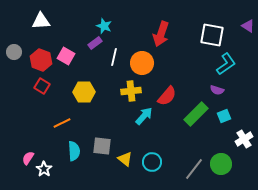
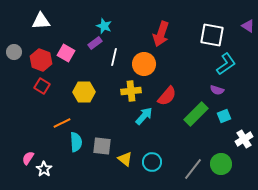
pink square: moved 3 px up
orange circle: moved 2 px right, 1 px down
cyan semicircle: moved 2 px right, 9 px up
gray line: moved 1 px left
